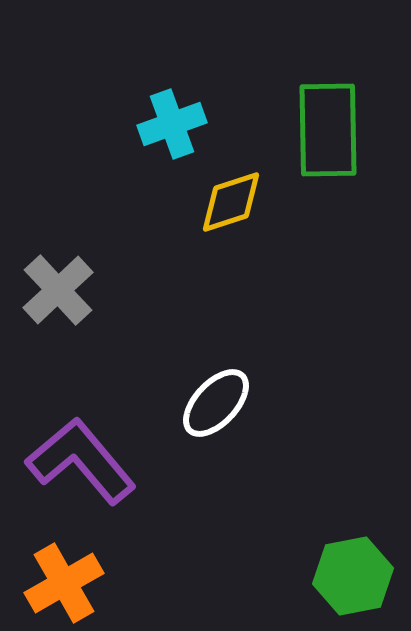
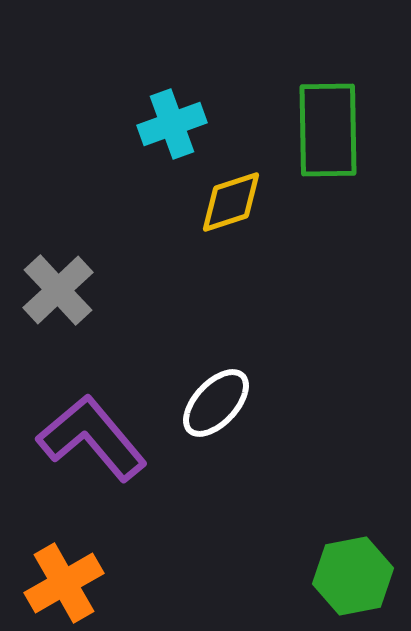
purple L-shape: moved 11 px right, 23 px up
